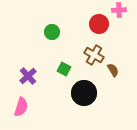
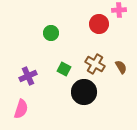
green circle: moved 1 px left, 1 px down
brown cross: moved 1 px right, 9 px down
brown semicircle: moved 8 px right, 3 px up
purple cross: rotated 18 degrees clockwise
black circle: moved 1 px up
pink semicircle: moved 2 px down
